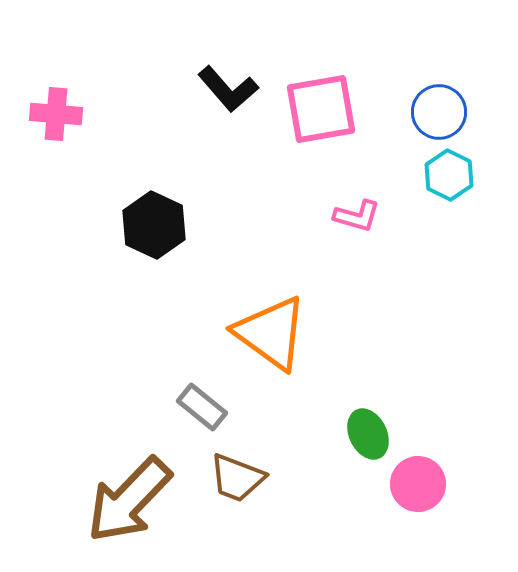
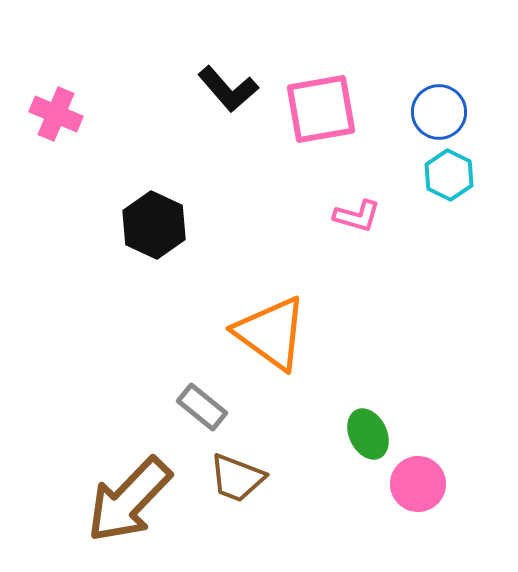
pink cross: rotated 18 degrees clockwise
